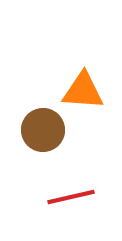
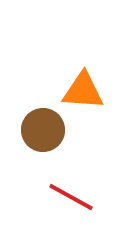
red line: rotated 42 degrees clockwise
